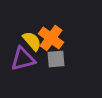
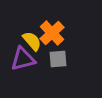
orange cross: moved 1 px right, 5 px up; rotated 10 degrees clockwise
gray square: moved 2 px right
